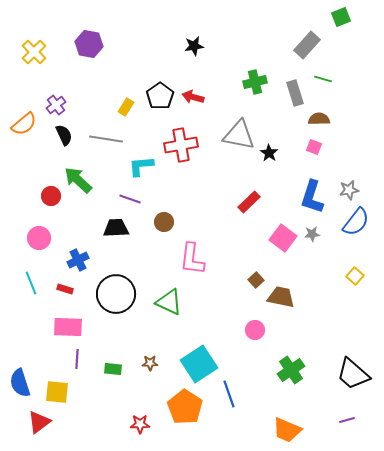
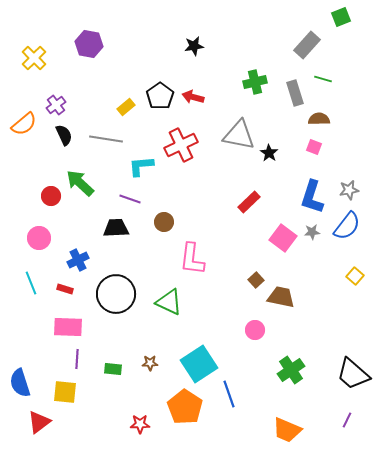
yellow cross at (34, 52): moved 6 px down
yellow rectangle at (126, 107): rotated 18 degrees clockwise
red cross at (181, 145): rotated 16 degrees counterclockwise
green arrow at (78, 180): moved 2 px right, 3 px down
blue semicircle at (356, 222): moved 9 px left, 4 px down
gray star at (312, 234): moved 2 px up
yellow square at (57, 392): moved 8 px right
purple line at (347, 420): rotated 49 degrees counterclockwise
